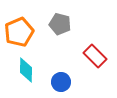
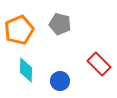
orange pentagon: moved 2 px up
red rectangle: moved 4 px right, 8 px down
blue circle: moved 1 px left, 1 px up
